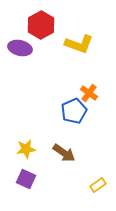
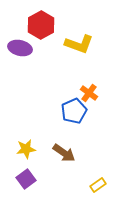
purple square: rotated 30 degrees clockwise
